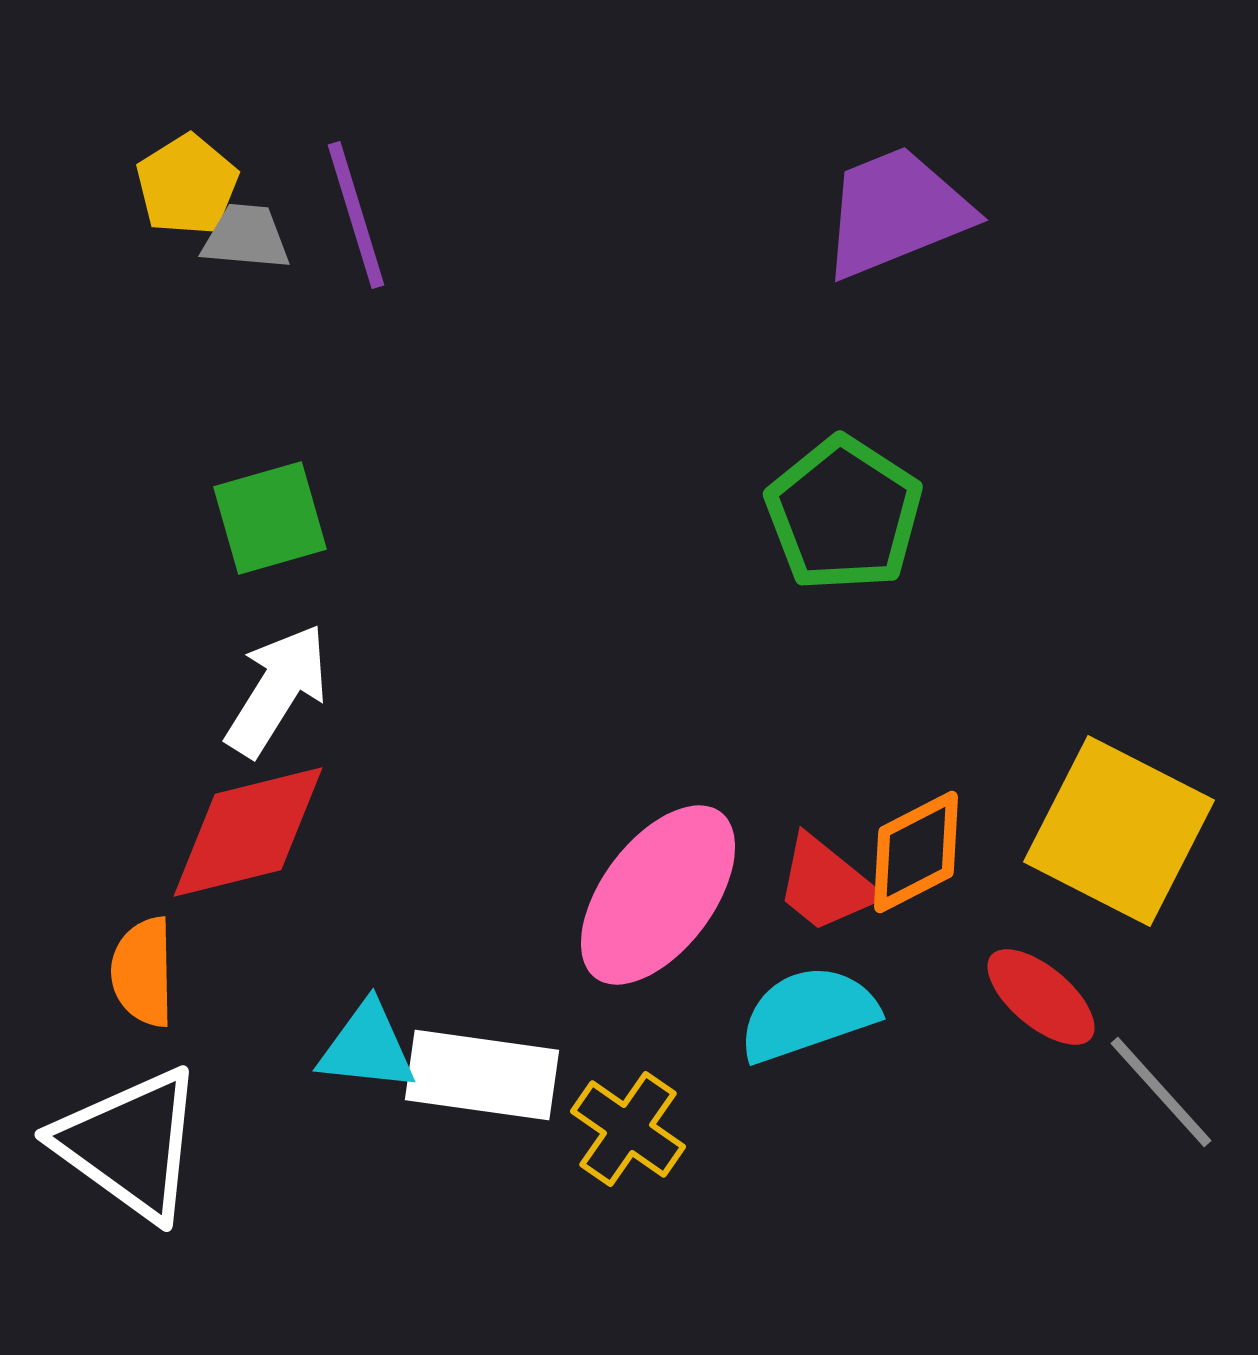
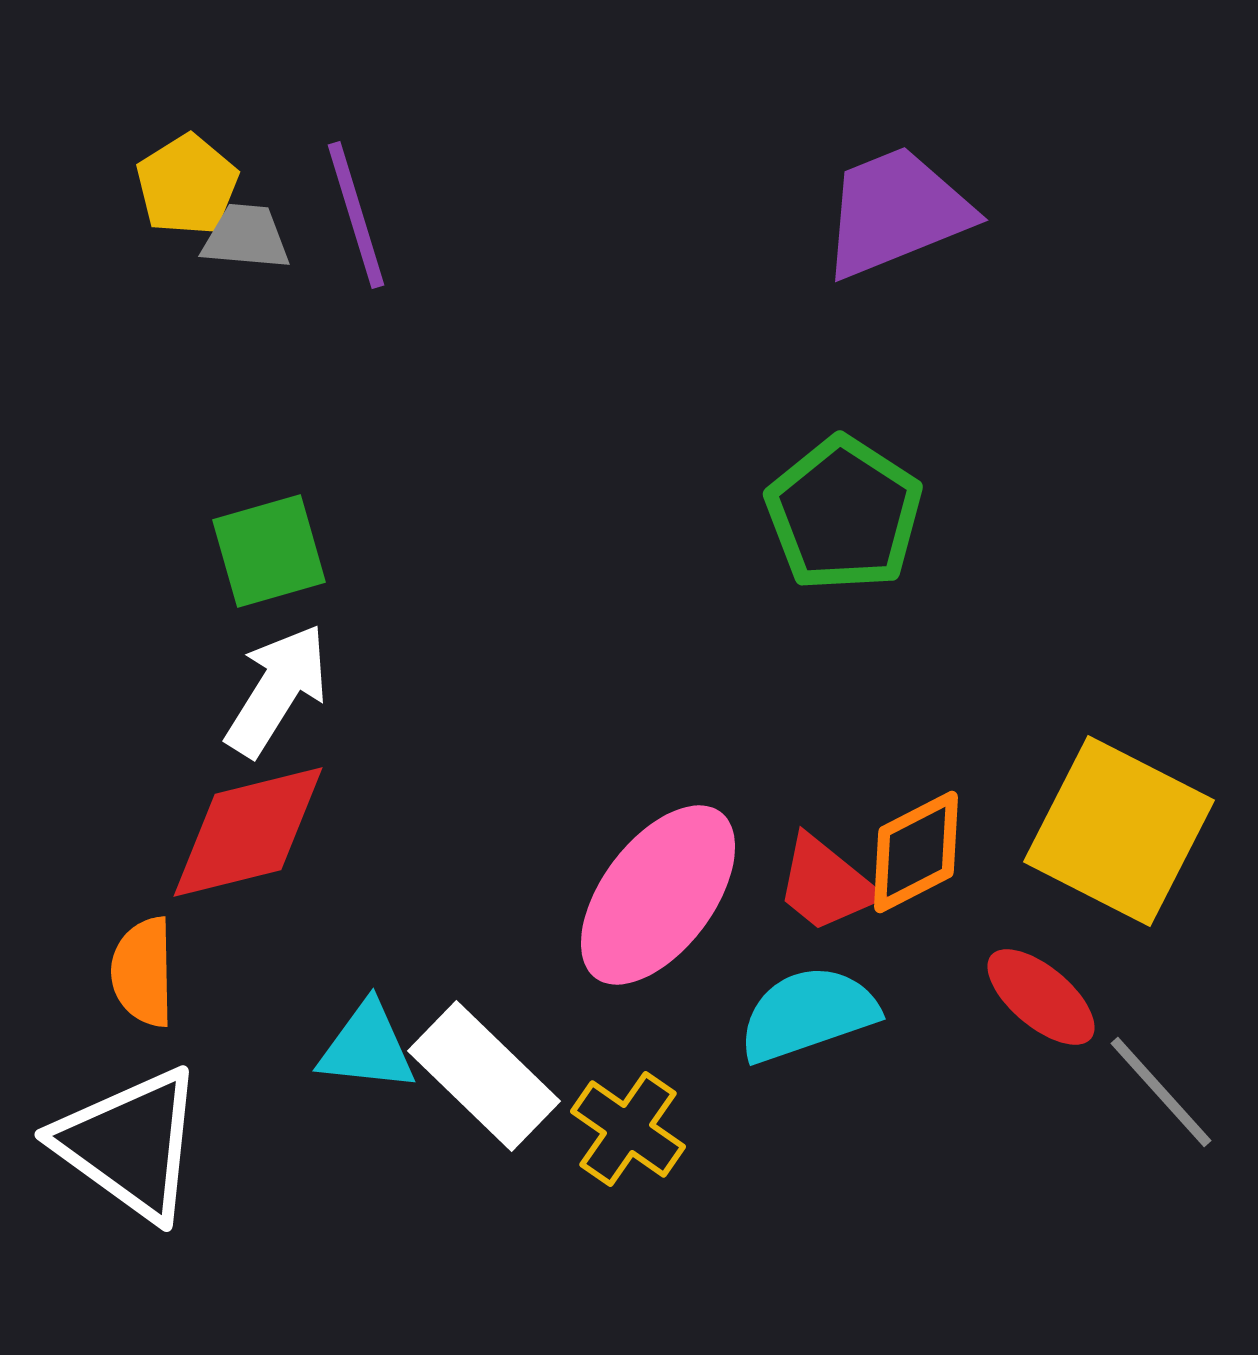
green square: moved 1 px left, 33 px down
white rectangle: moved 2 px right, 1 px down; rotated 36 degrees clockwise
